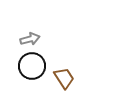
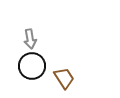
gray arrow: rotated 96 degrees clockwise
